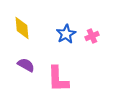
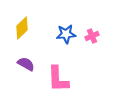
yellow diamond: rotated 50 degrees clockwise
blue star: rotated 24 degrees clockwise
purple semicircle: moved 1 px up
